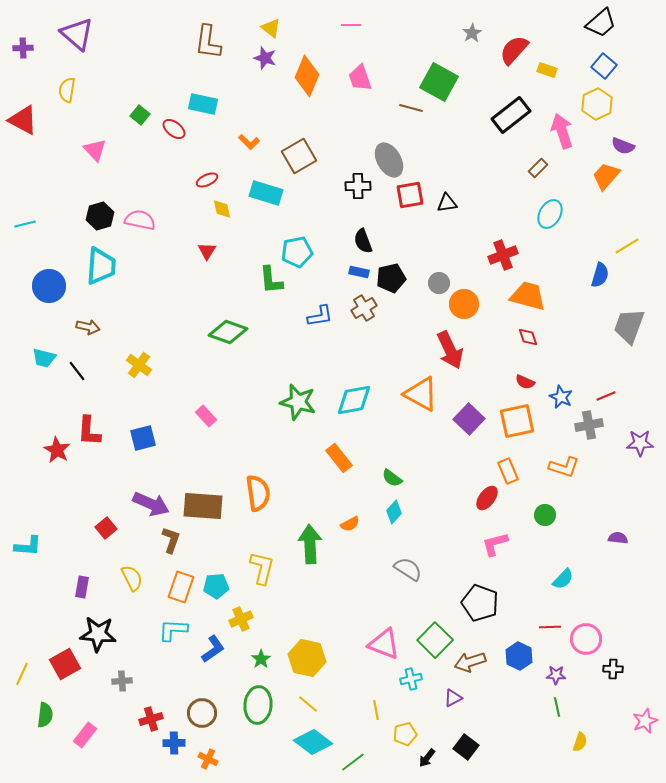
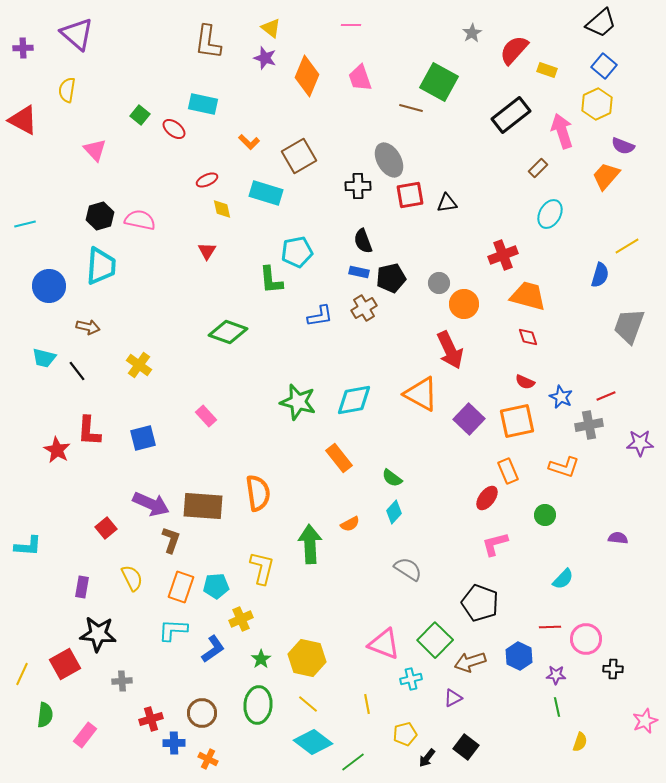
yellow line at (376, 710): moved 9 px left, 6 px up
